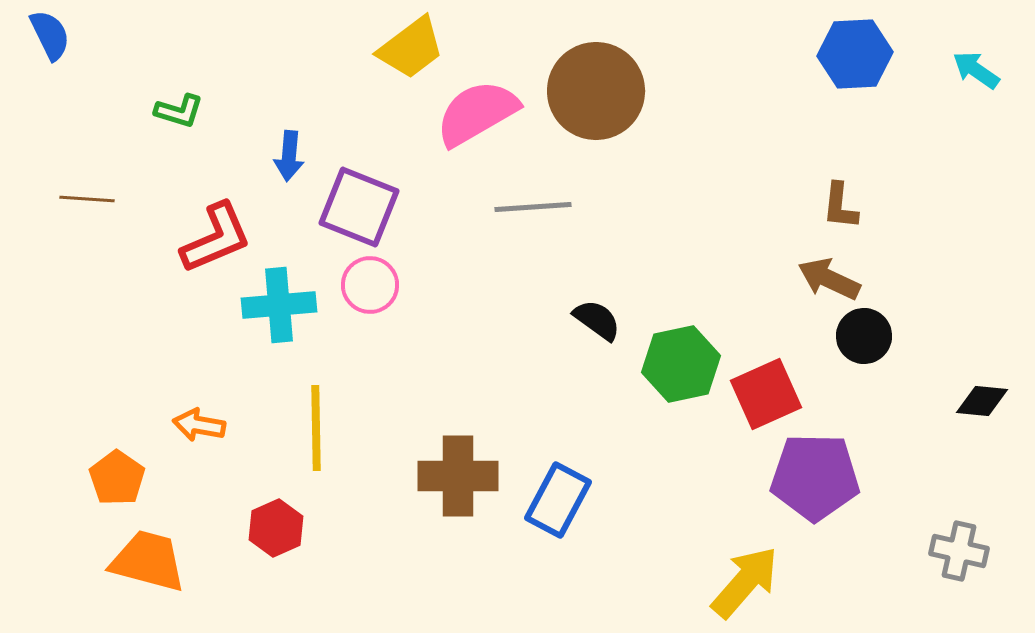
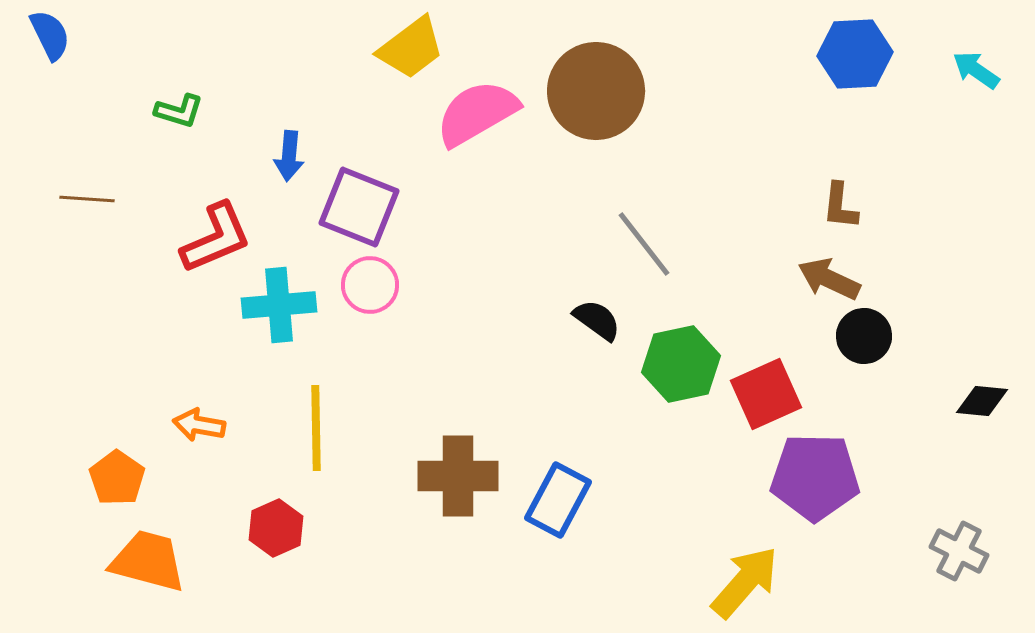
gray line: moved 111 px right, 37 px down; rotated 56 degrees clockwise
gray cross: rotated 14 degrees clockwise
